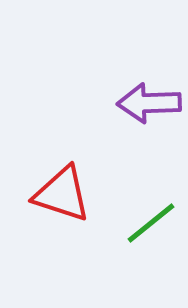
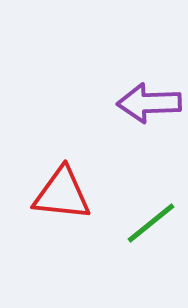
red triangle: rotated 12 degrees counterclockwise
